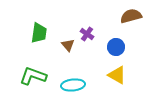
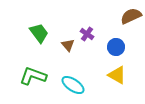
brown semicircle: rotated 10 degrees counterclockwise
green trapezoid: rotated 45 degrees counterclockwise
cyan ellipse: rotated 40 degrees clockwise
